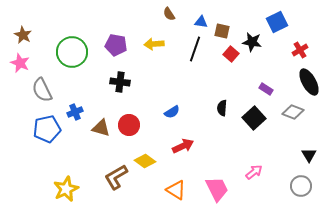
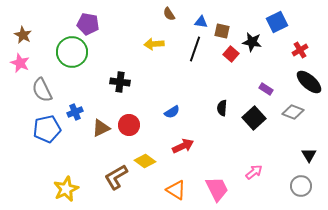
purple pentagon: moved 28 px left, 21 px up
black ellipse: rotated 20 degrees counterclockwise
brown triangle: rotated 42 degrees counterclockwise
